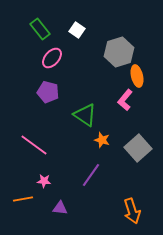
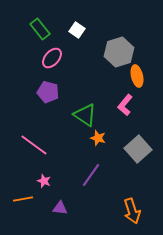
pink L-shape: moved 5 px down
orange star: moved 4 px left, 2 px up
gray square: moved 1 px down
pink star: rotated 16 degrees clockwise
